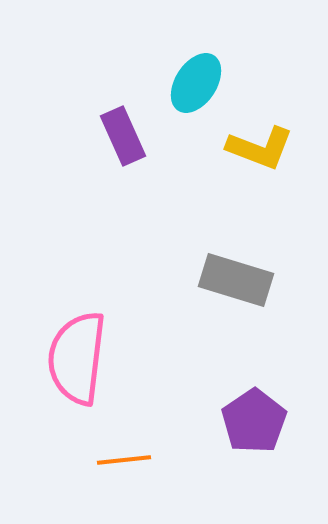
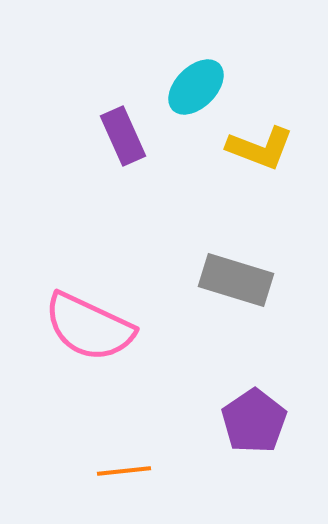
cyan ellipse: moved 4 px down; rotated 12 degrees clockwise
pink semicircle: moved 12 px right, 31 px up; rotated 72 degrees counterclockwise
orange line: moved 11 px down
